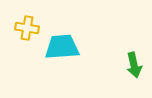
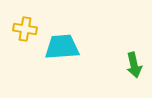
yellow cross: moved 2 px left, 1 px down
